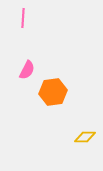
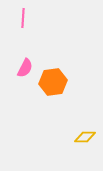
pink semicircle: moved 2 px left, 2 px up
orange hexagon: moved 10 px up
